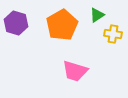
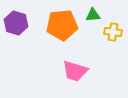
green triangle: moved 4 px left; rotated 28 degrees clockwise
orange pentagon: rotated 24 degrees clockwise
yellow cross: moved 2 px up
